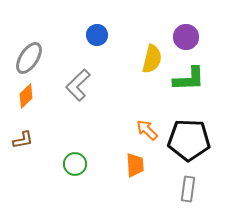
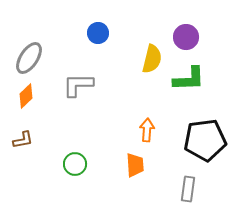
blue circle: moved 1 px right, 2 px up
gray L-shape: rotated 44 degrees clockwise
orange arrow: rotated 50 degrees clockwise
black pentagon: moved 16 px right; rotated 9 degrees counterclockwise
